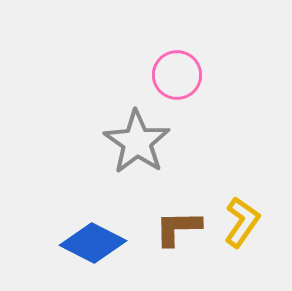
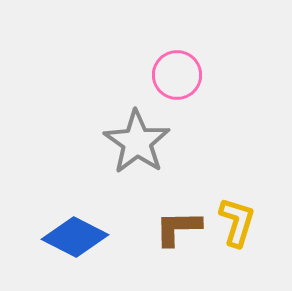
yellow L-shape: moved 5 px left; rotated 18 degrees counterclockwise
blue diamond: moved 18 px left, 6 px up
